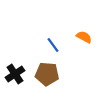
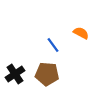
orange semicircle: moved 3 px left, 4 px up
